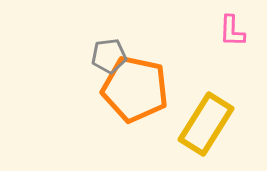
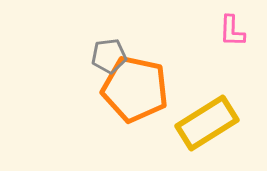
yellow rectangle: moved 1 px right, 1 px up; rotated 26 degrees clockwise
